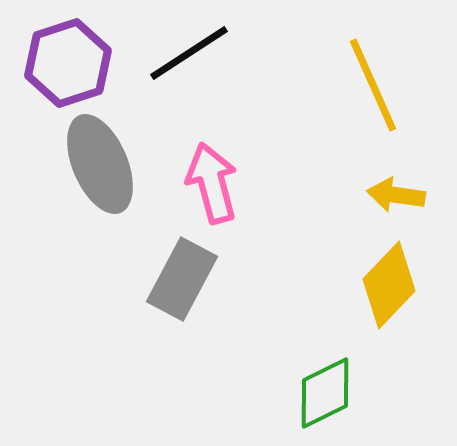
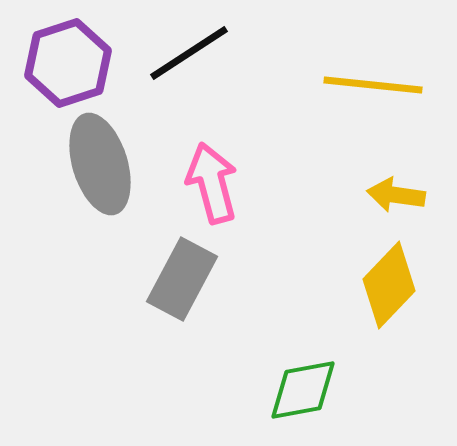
yellow line: rotated 60 degrees counterclockwise
gray ellipse: rotated 6 degrees clockwise
green diamond: moved 22 px left, 3 px up; rotated 16 degrees clockwise
